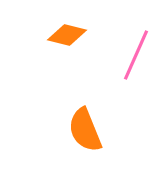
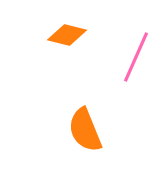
pink line: moved 2 px down
